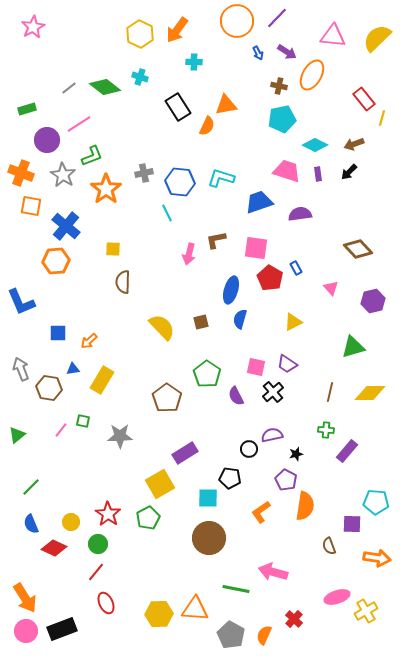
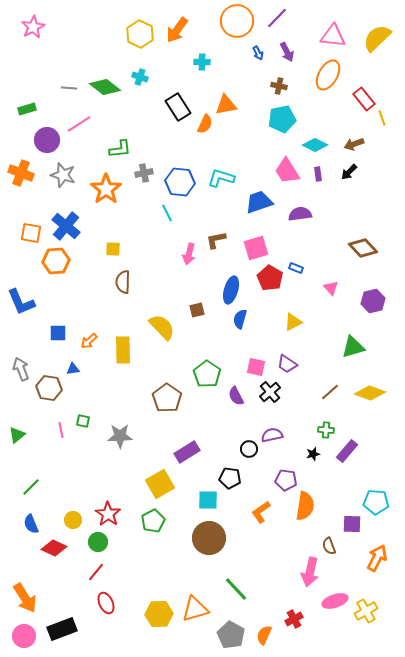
purple arrow at (287, 52): rotated 30 degrees clockwise
cyan cross at (194, 62): moved 8 px right
orange ellipse at (312, 75): moved 16 px right
gray line at (69, 88): rotated 42 degrees clockwise
yellow line at (382, 118): rotated 35 degrees counterclockwise
orange semicircle at (207, 126): moved 2 px left, 2 px up
green L-shape at (92, 156): moved 28 px right, 7 px up; rotated 15 degrees clockwise
pink trapezoid at (287, 171): rotated 140 degrees counterclockwise
gray star at (63, 175): rotated 15 degrees counterclockwise
orange square at (31, 206): moved 27 px down
pink square at (256, 248): rotated 25 degrees counterclockwise
brown diamond at (358, 249): moved 5 px right, 1 px up
blue rectangle at (296, 268): rotated 40 degrees counterclockwise
brown square at (201, 322): moved 4 px left, 12 px up
yellow rectangle at (102, 380): moved 21 px right, 30 px up; rotated 32 degrees counterclockwise
black cross at (273, 392): moved 3 px left
brown line at (330, 392): rotated 36 degrees clockwise
yellow diamond at (370, 393): rotated 20 degrees clockwise
pink line at (61, 430): rotated 49 degrees counterclockwise
purple rectangle at (185, 453): moved 2 px right, 1 px up
black star at (296, 454): moved 17 px right
purple pentagon at (286, 480): rotated 20 degrees counterclockwise
cyan square at (208, 498): moved 2 px down
green pentagon at (148, 518): moved 5 px right, 3 px down
yellow circle at (71, 522): moved 2 px right, 2 px up
green circle at (98, 544): moved 2 px up
orange arrow at (377, 558): rotated 72 degrees counterclockwise
pink arrow at (273, 572): moved 37 px right; rotated 92 degrees counterclockwise
green line at (236, 589): rotated 36 degrees clockwise
pink ellipse at (337, 597): moved 2 px left, 4 px down
orange triangle at (195, 609): rotated 20 degrees counterclockwise
red cross at (294, 619): rotated 18 degrees clockwise
pink circle at (26, 631): moved 2 px left, 5 px down
